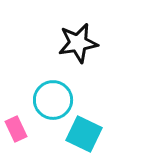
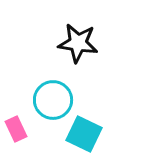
black star: rotated 18 degrees clockwise
